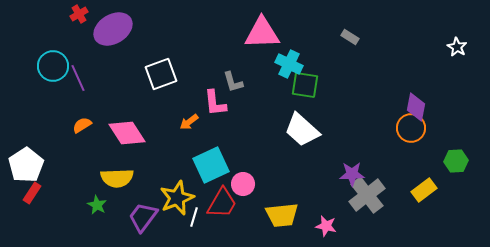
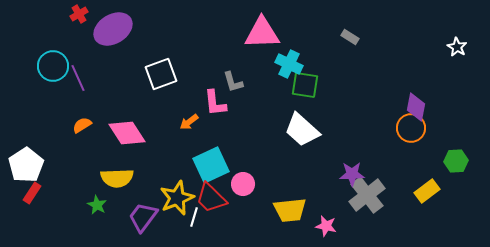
yellow rectangle: moved 3 px right, 1 px down
red trapezoid: moved 11 px left, 5 px up; rotated 104 degrees clockwise
yellow trapezoid: moved 8 px right, 5 px up
